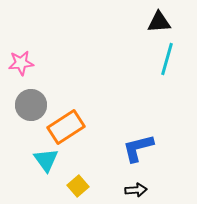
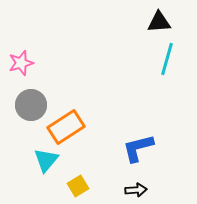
pink star: rotated 10 degrees counterclockwise
cyan triangle: rotated 16 degrees clockwise
yellow square: rotated 10 degrees clockwise
